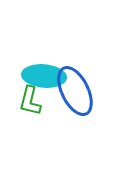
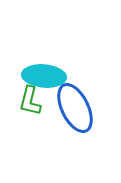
blue ellipse: moved 17 px down
